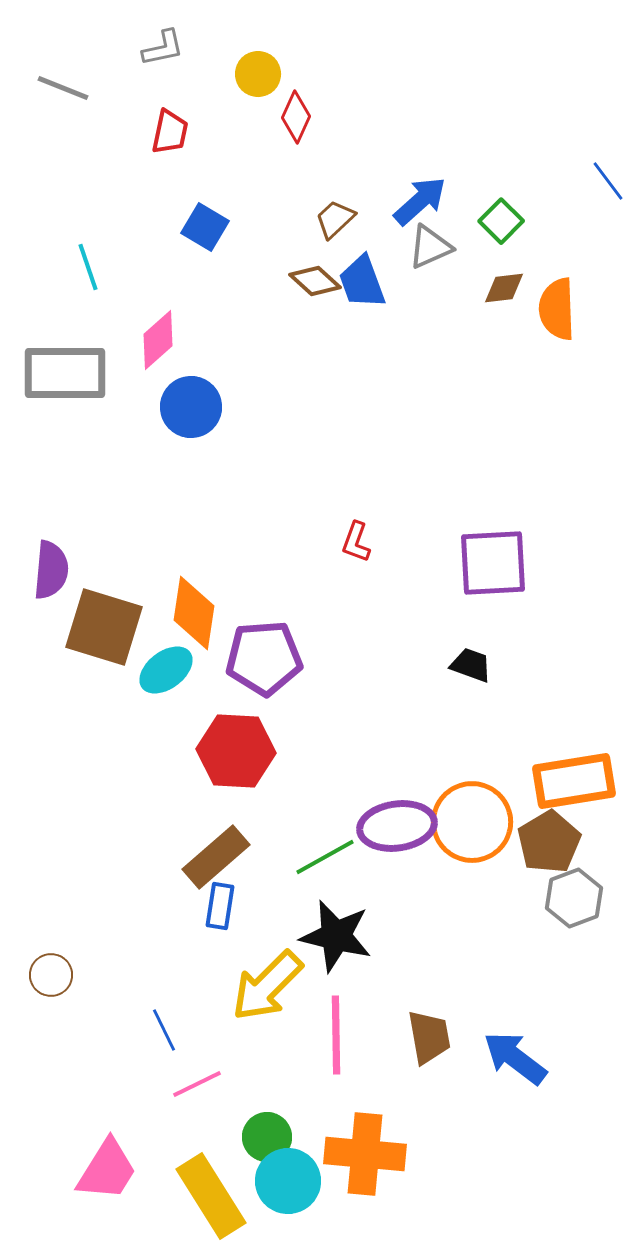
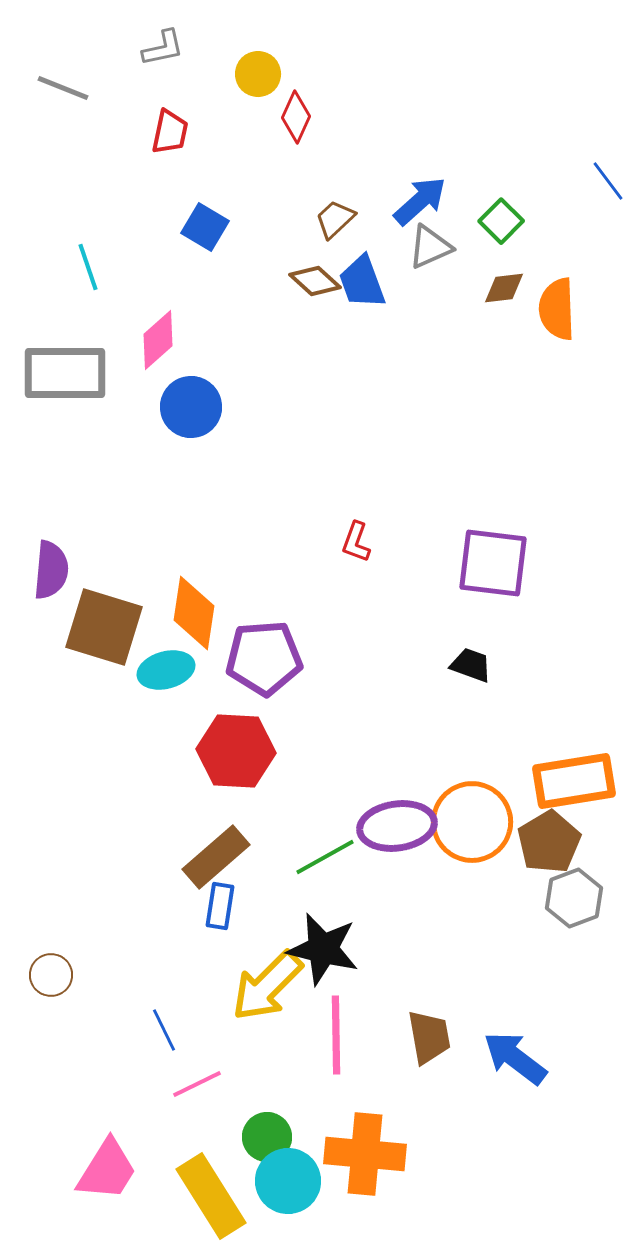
purple square at (493, 563): rotated 10 degrees clockwise
cyan ellipse at (166, 670): rotated 22 degrees clockwise
black star at (336, 936): moved 13 px left, 13 px down
